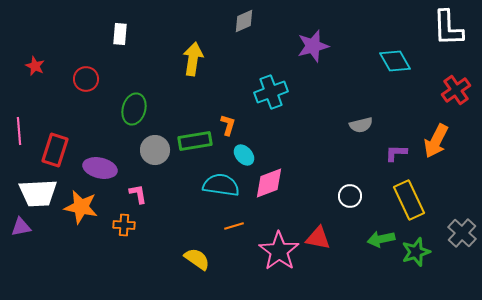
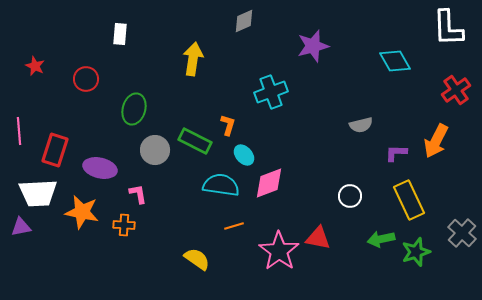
green rectangle: rotated 36 degrees clockwise
orange star: moved 1 px right, 5 px down
